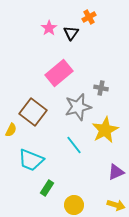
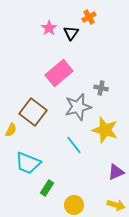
yellow star: rotated 28 degrees counterclockwise
cyan trapezoid: moved 3 px left, 3 px down
